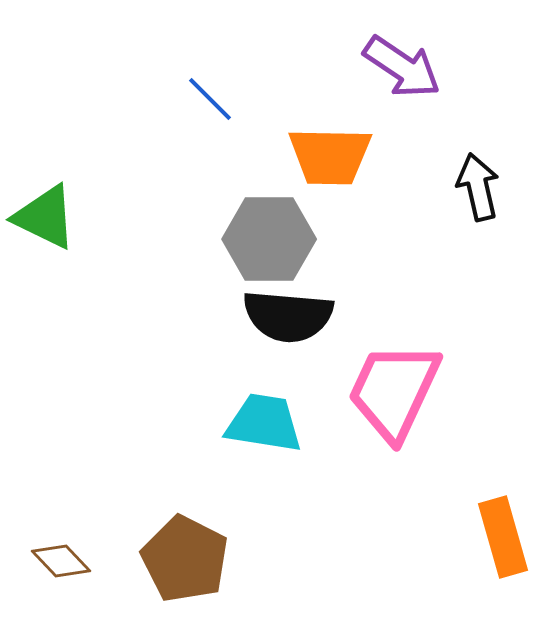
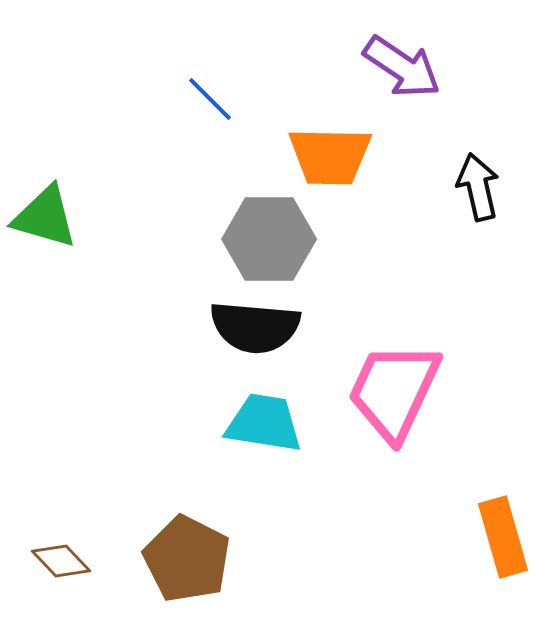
green triangle: rotated 10 degrees counterclockwise
black semicircle: moved 33 px left, 11 px down
brown pentagon: moved 2 px right
